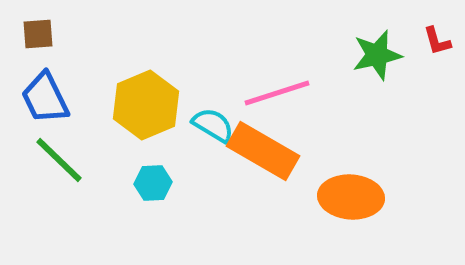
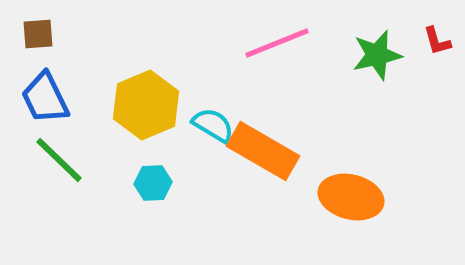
pink line: moved 50 px up; rotated 4 degrees counterclockwise
orange ellipse: rotated 10 degrees clockwise
